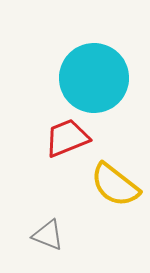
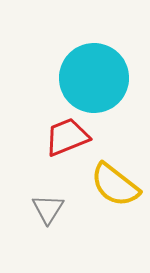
red trapezoid: moved 1 px up
gray triangle: moved 26 px up; rotated 40 degrees clockwise
